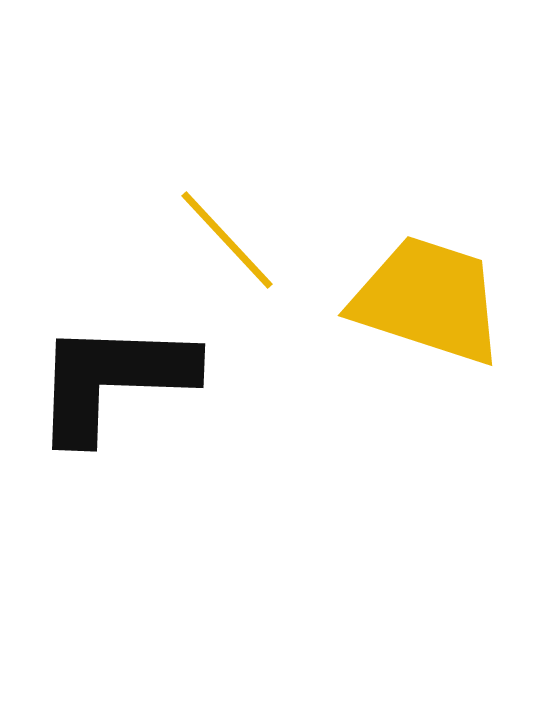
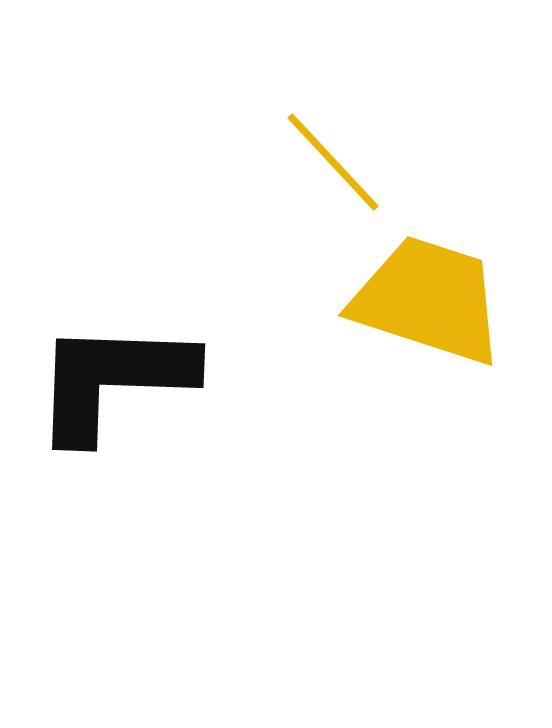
yellow line: moved 106 px right, 78 px up
